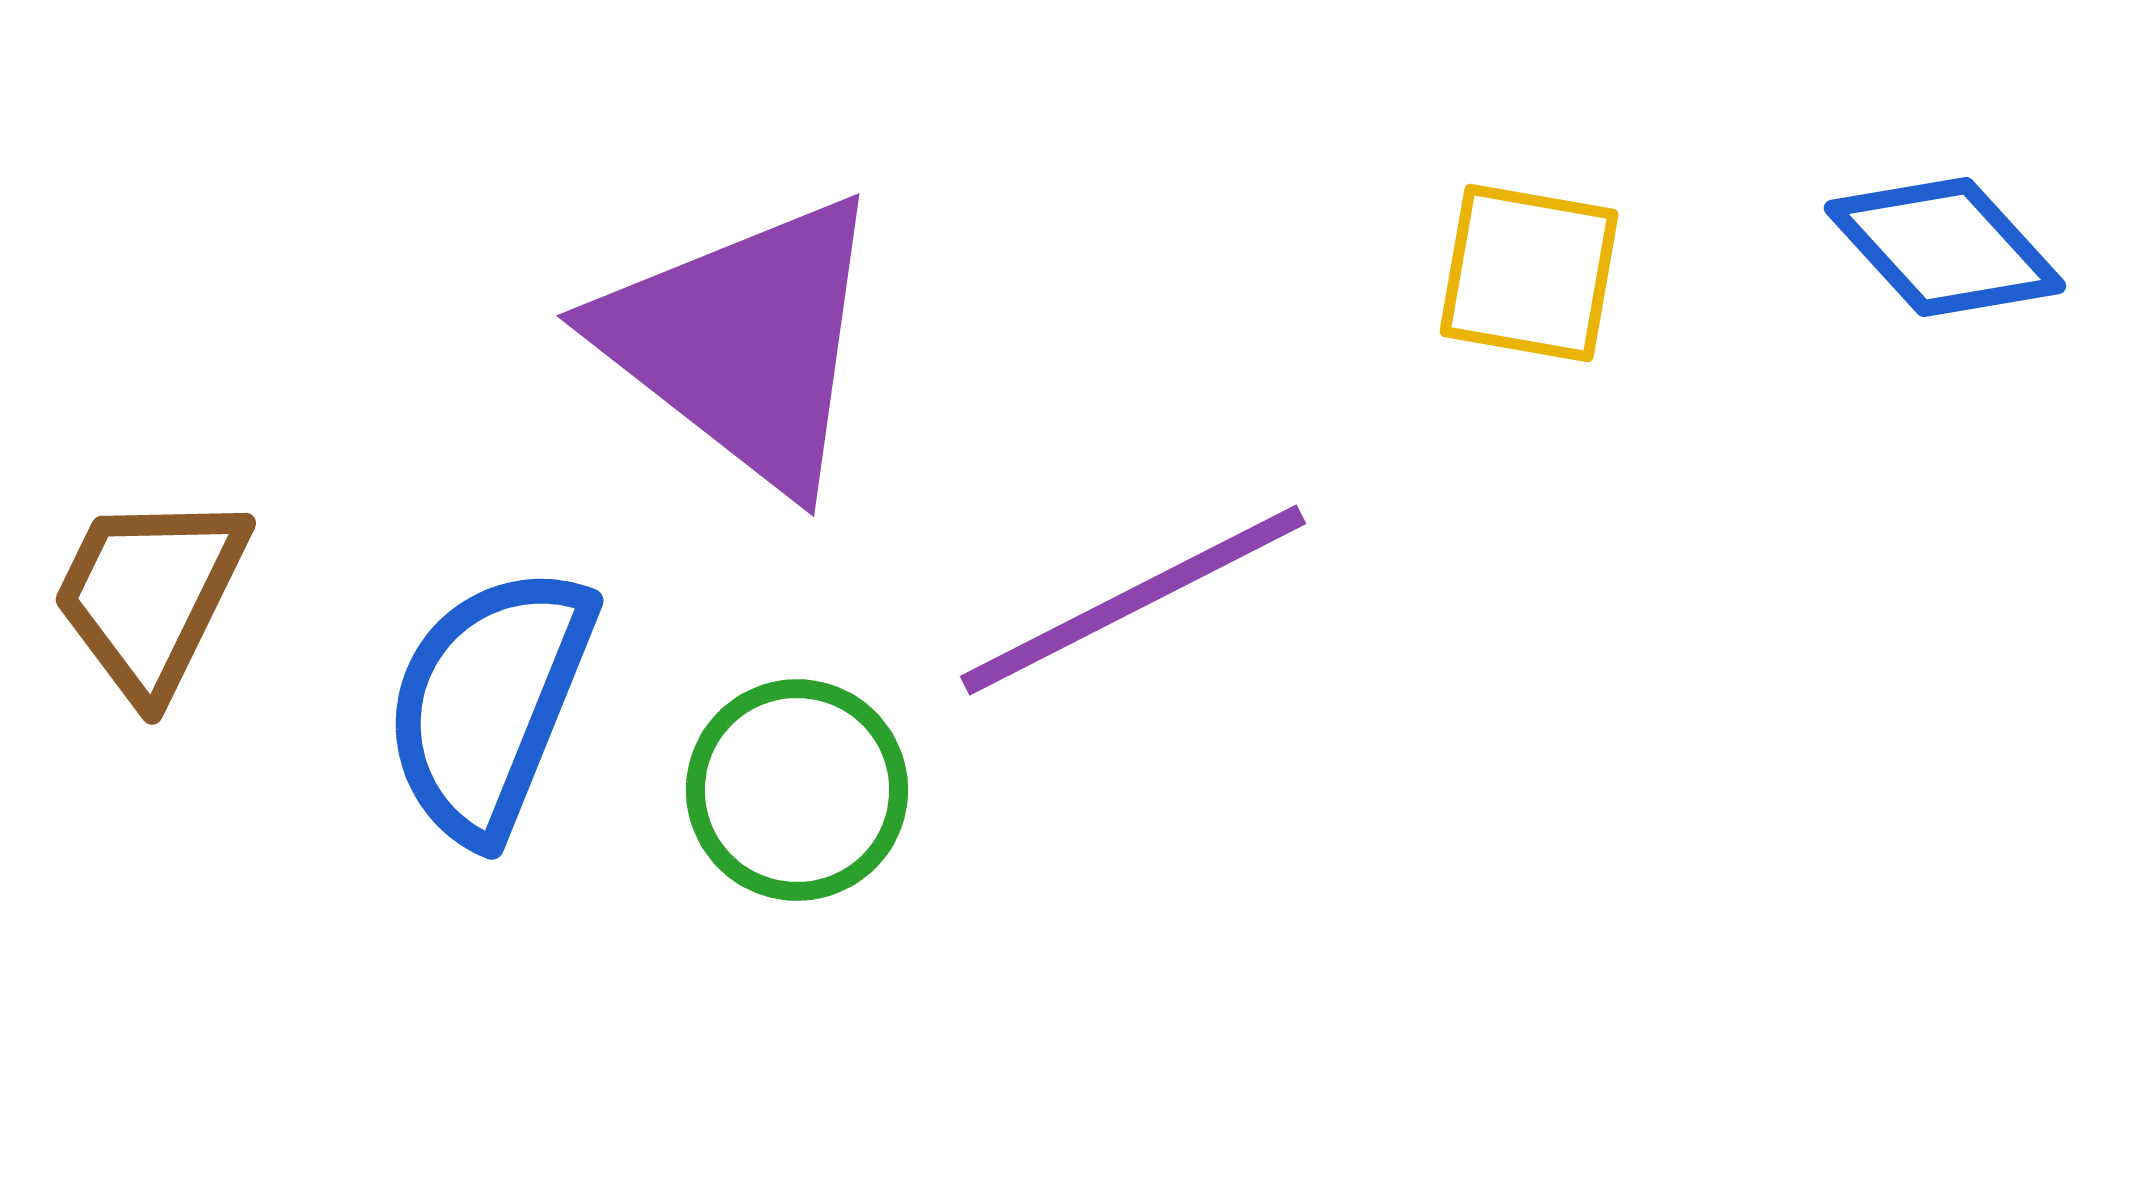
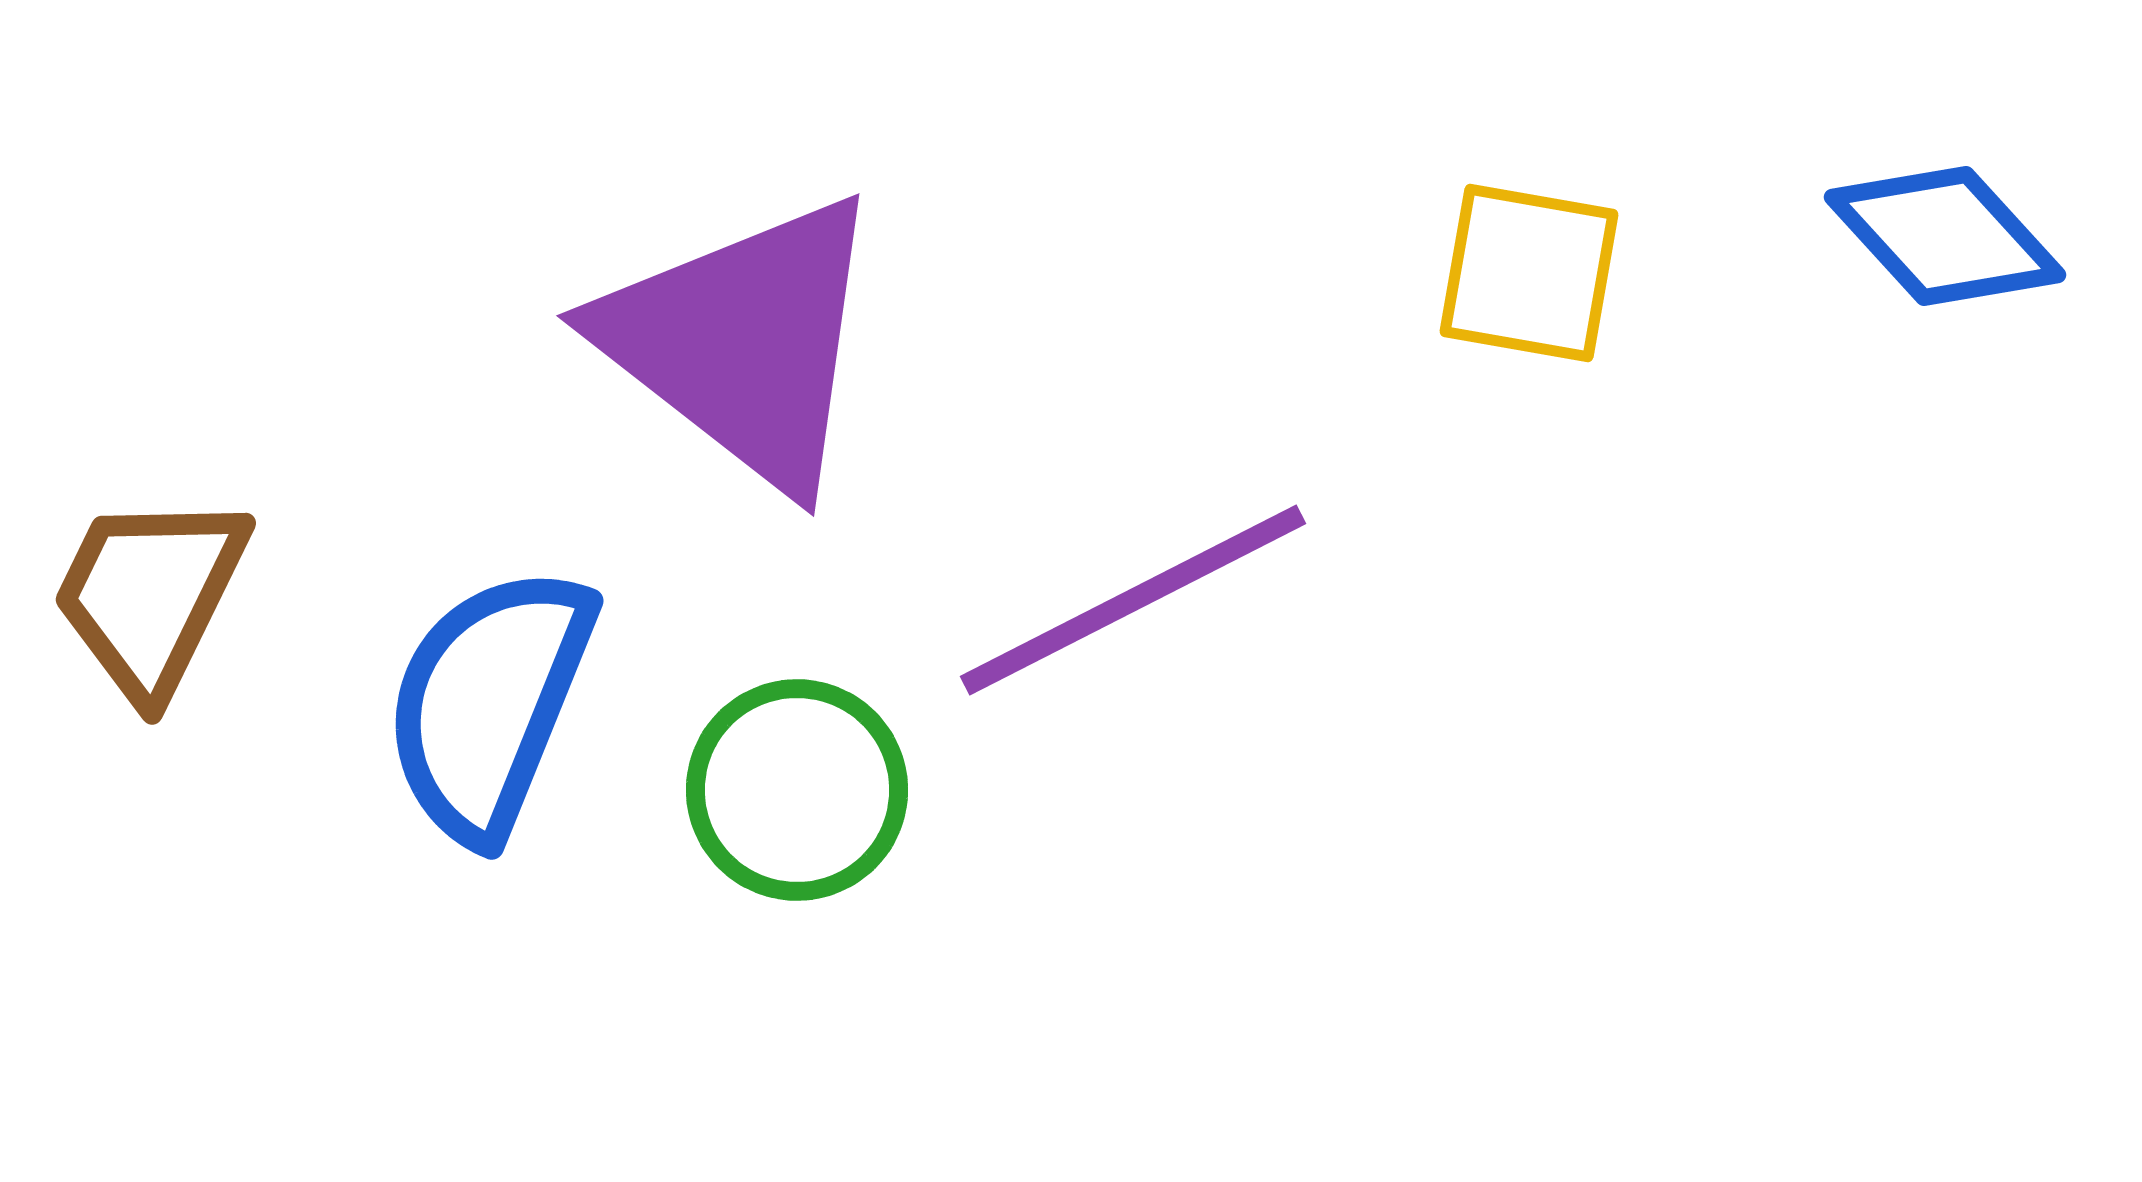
blue diamond: moved 11 px up
